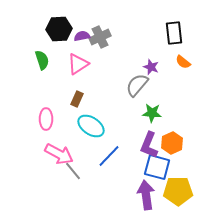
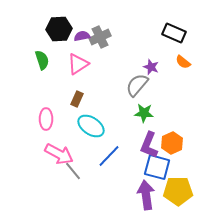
black rectangle: rotated 60 degrees counterclockwise
green star: moved 8 px left
